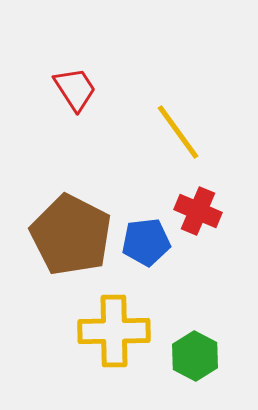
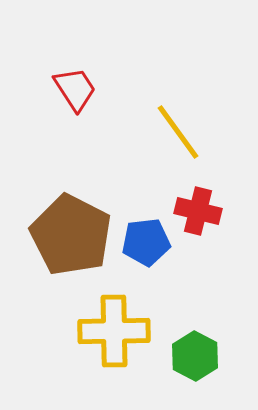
red cross: rotated 9 degrees counterclockwise
